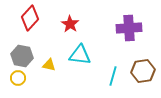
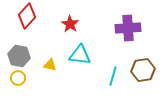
red diamond: moved 3 px left, 2 px up
purple cross: moved 1 px left
gray hexagon: moved 3 px left
yellow triangle: moved 1 px right
brown hexagon: moved 1 px up
